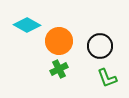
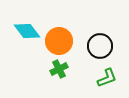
cyan diamond: moved 6 px down; rotated 24 degrees clockwise
green L-shape: rotated 90 degrees counterclockwise
